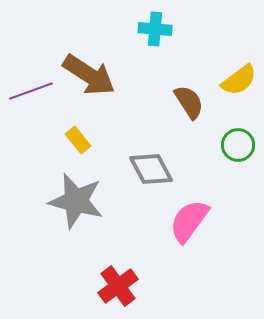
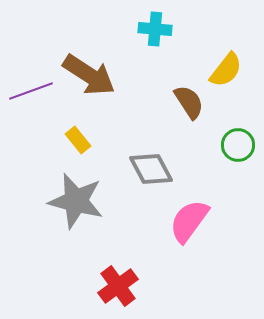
yellow semicircle: moved 13 px left, 10 px up; rotated 15 degrees counterclockwise
